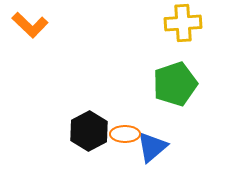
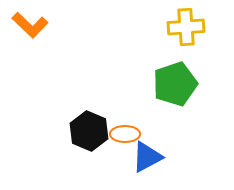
yellow cross: moved 3 px right, 4 px down
black hexagon: rotated 9 degrees counterclockwise
blue triangle: moved 5 px left, 10 px down; rotated 12 degrees clockwise
